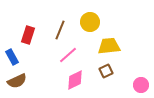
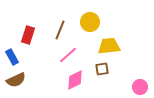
brown square: moved 4 px left, 2 px up; rotated 16 degrees clockwise
brown semicircle: moved 1 px left, 1 px up
pink circle: moved 1 px left, 2 px down
